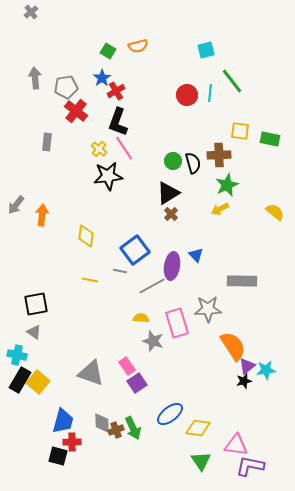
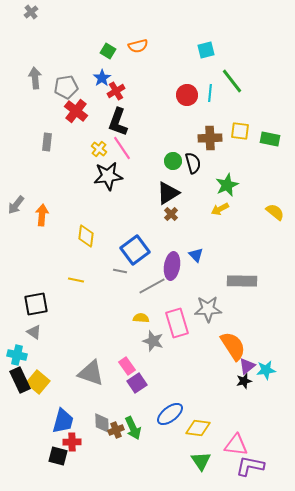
pink line at (124, 148): moved 2 px left
brown cross at (219, 155): moved 9 px left, 17 px up
yellow line at (90, 280): moved 14 px left
black rectangle at (20, 380): rotated 55 degrees counterclockwise
